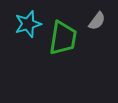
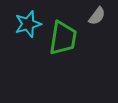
gray semicircle: moved 5 px up
